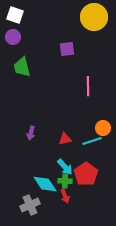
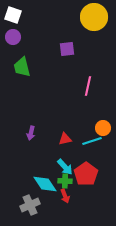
white square: moved 2 px left
pink line: rotated 12 degrees clockwise
